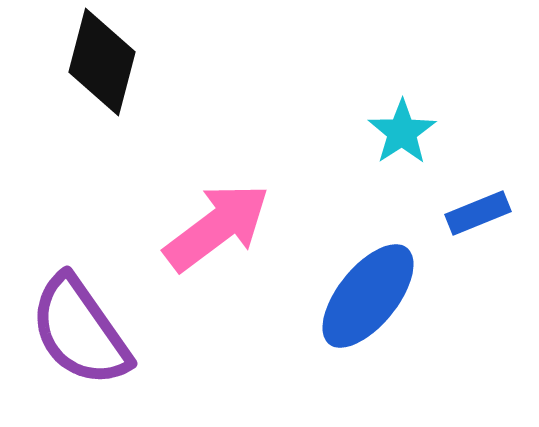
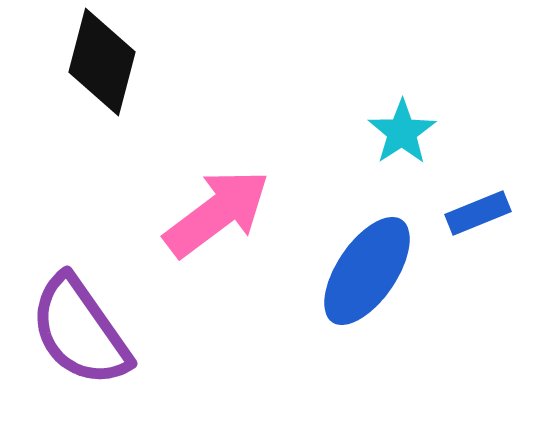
pink arrow: moved 14 px up
blue ellipse: moved 1 px left, 25 px up; rotated 5 degrees counterclockwise
